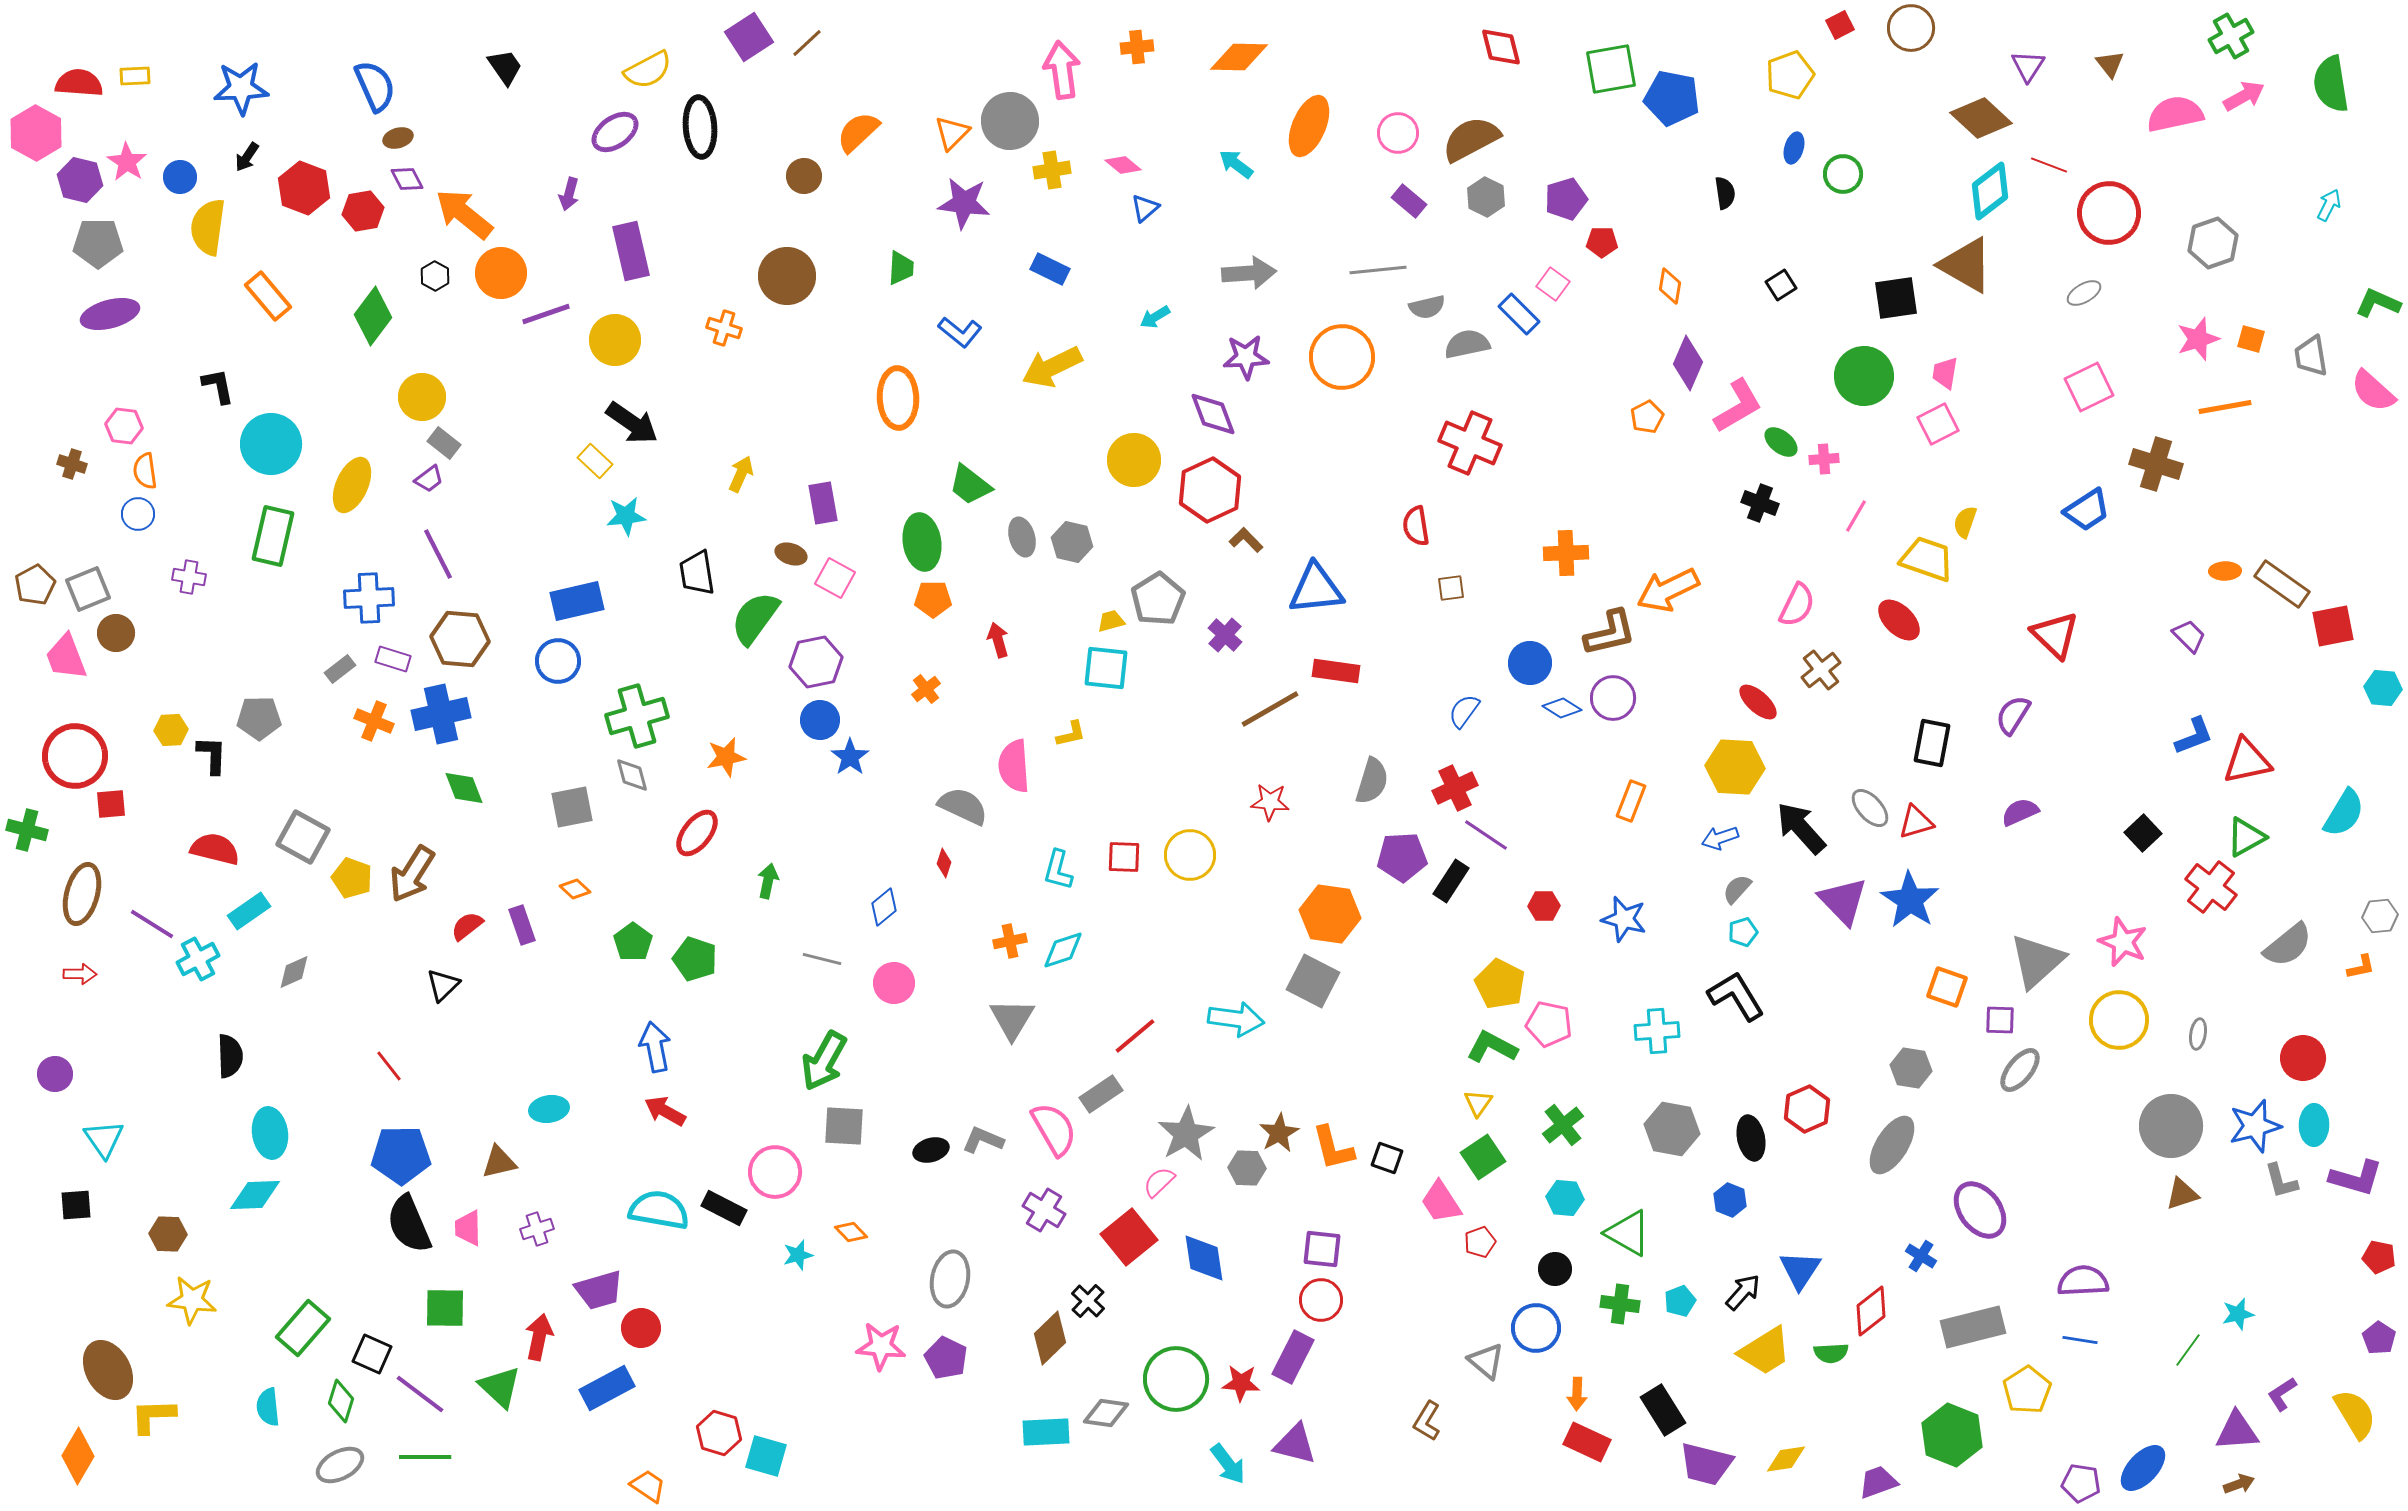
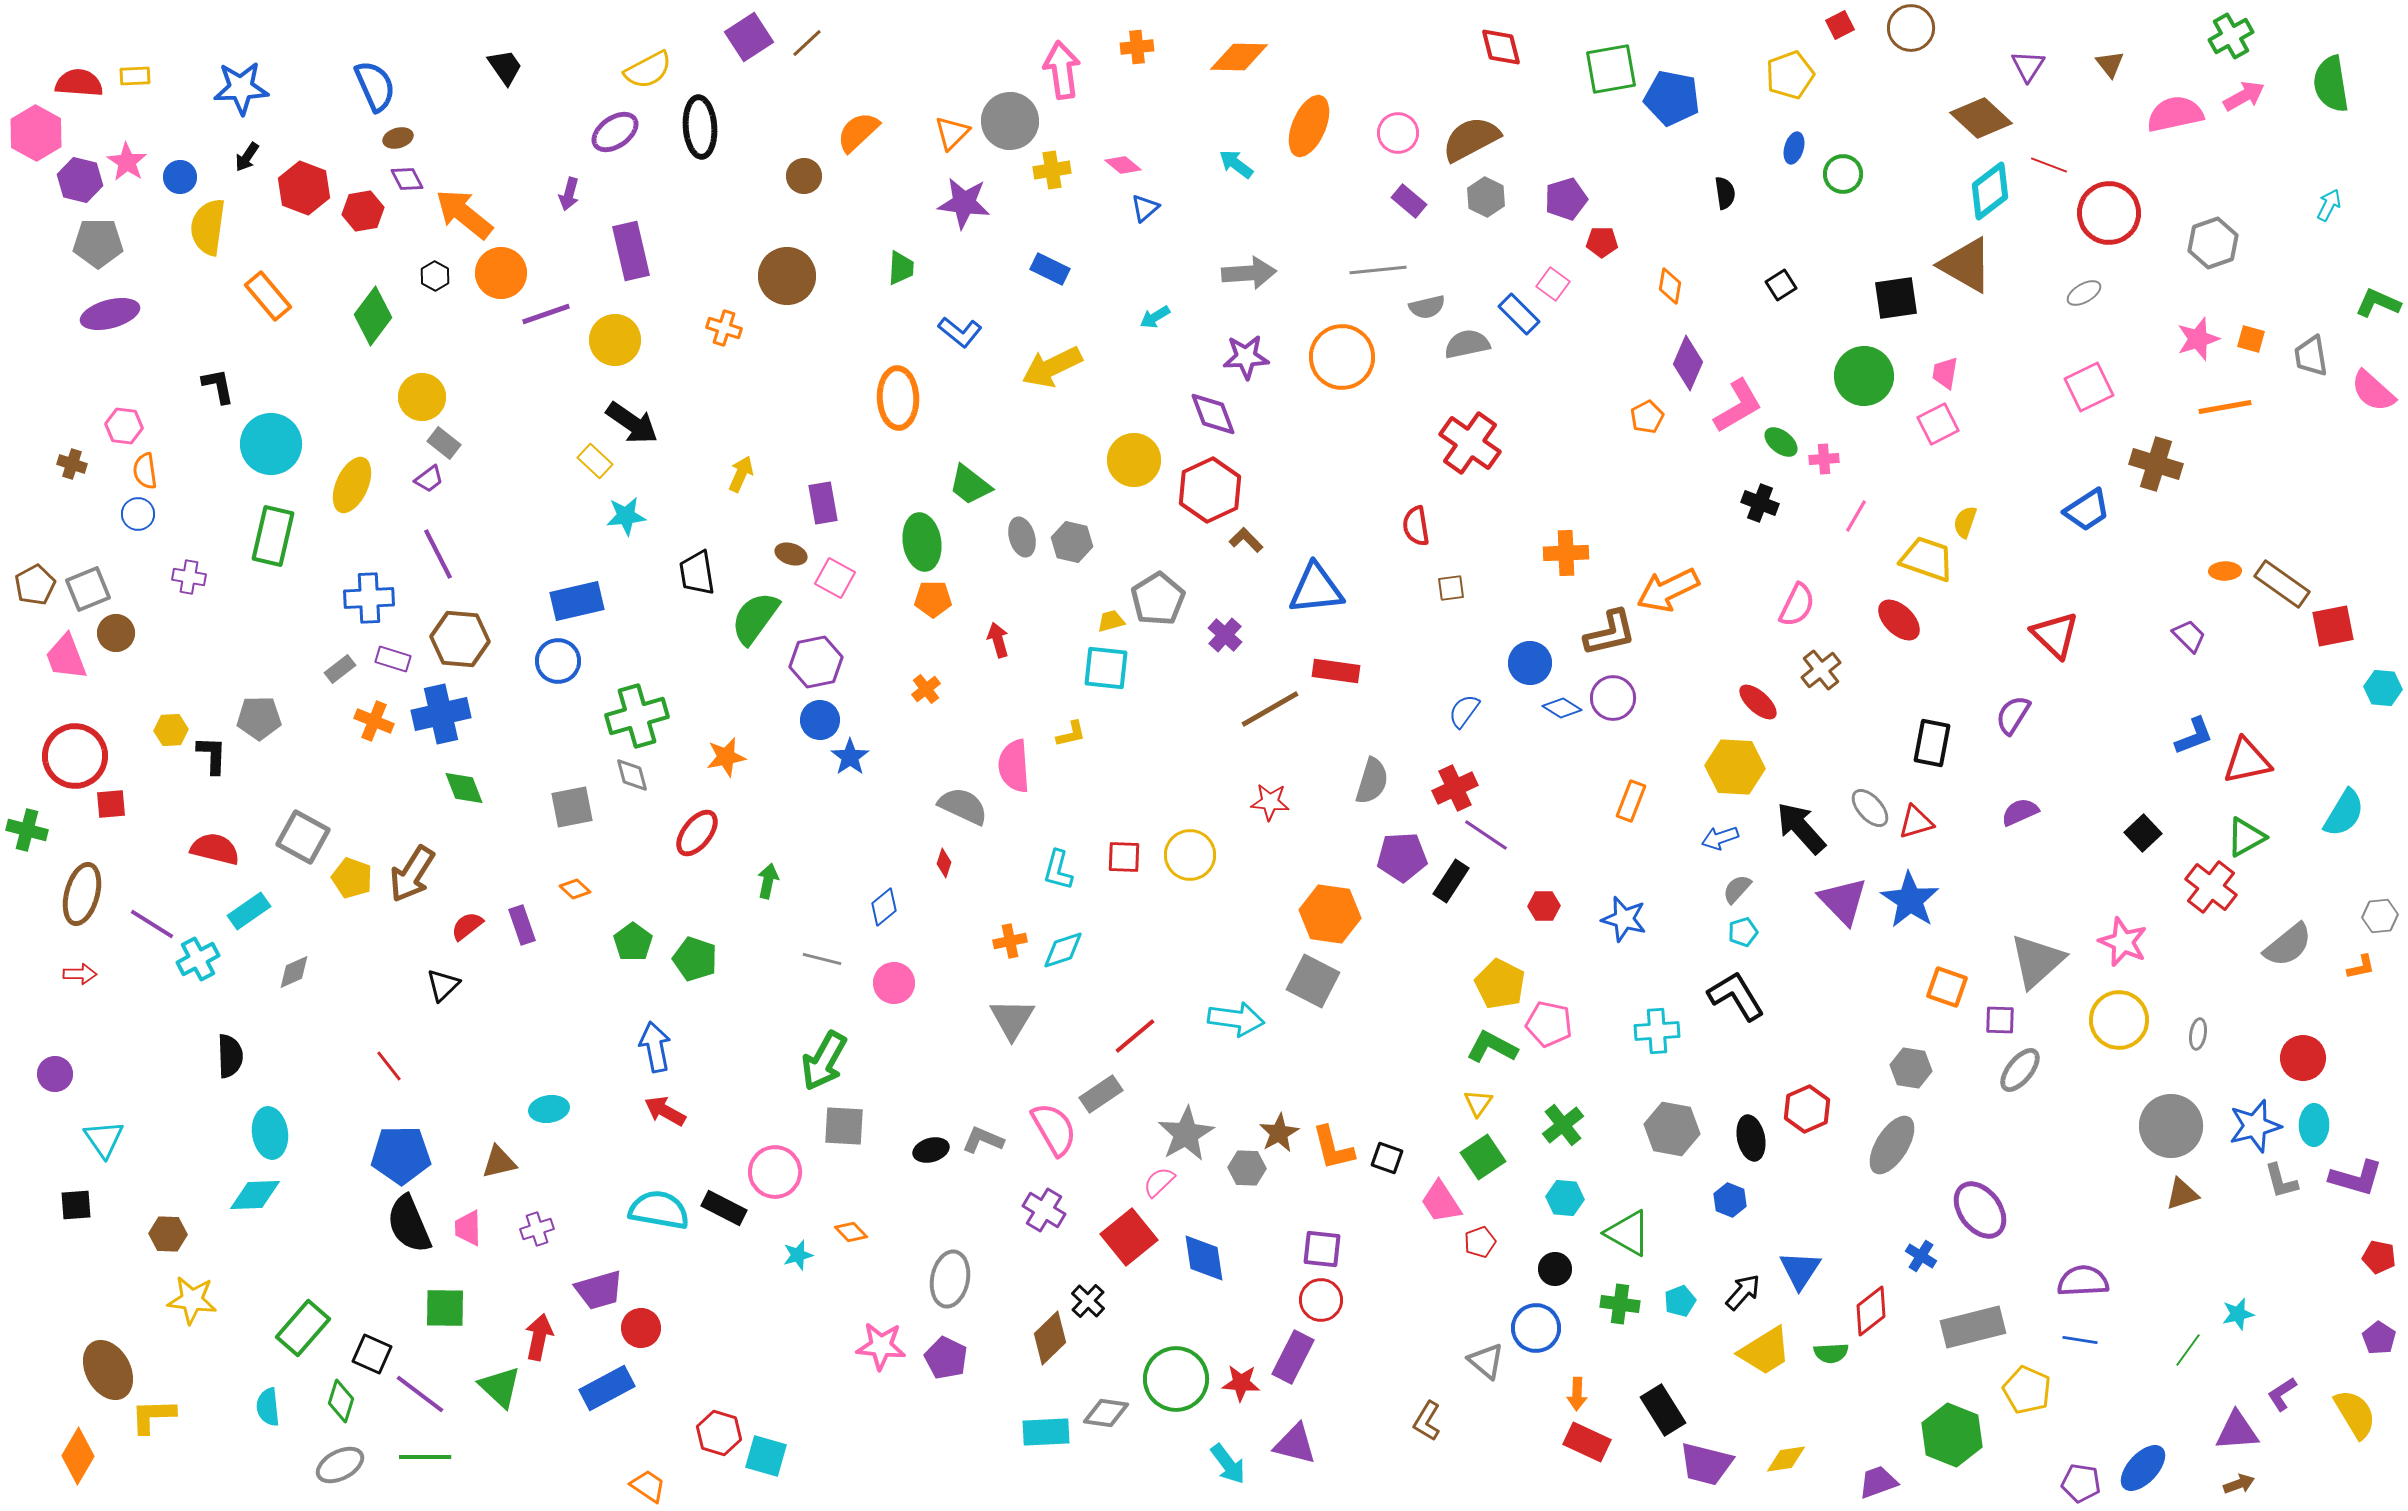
red cross at (1470, 443): rotated 12 degrees clockwise
yellow pentagon at (2027, 1390): rotated 15 degrees counterclockwise
